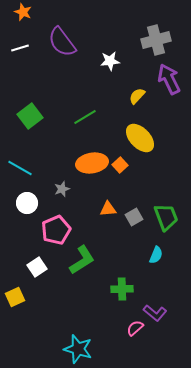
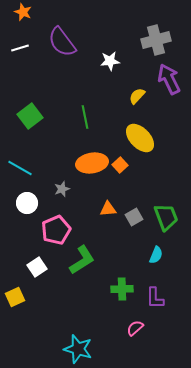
green line: rotated 70 degrees counterclockwise
purple L-shape: moved 15 px up; rotated 50 degrees clockwise
